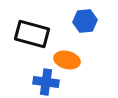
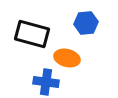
blue hexagon: moved 1 px right, 2 px down
orange ellipse: moved 2 px up
